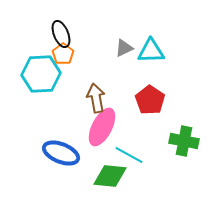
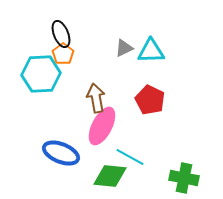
red pentagon: rotated 8 degrees counterclockwise
pink ellipse: moved 1 px up
green cross: moved 37 px down
cyan line: moved 1 px right, 2 px down
